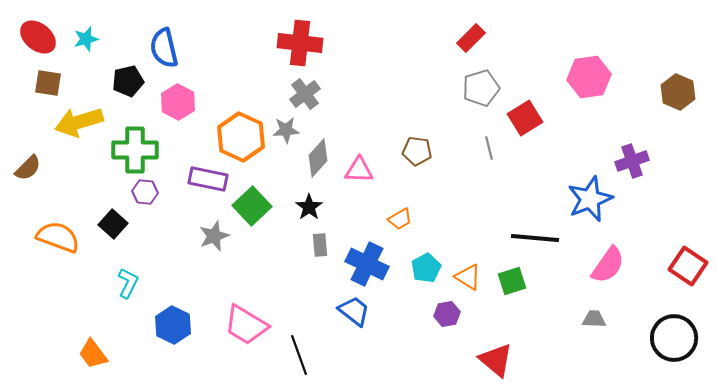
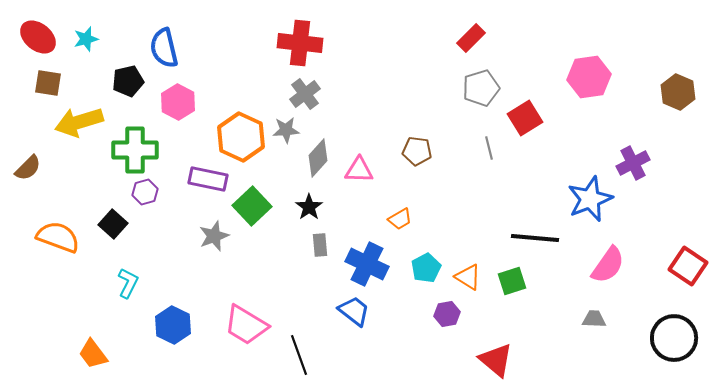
purple cross at (632, 161): moved 1 px right, 2 px down; rotated 8 degrees counterclockwise
purple hexagon at (145, 192): rotated 20 degrees counterclockwise
